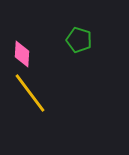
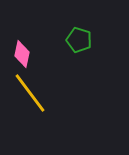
pink diamond: rotated 8 degrees clockwise
